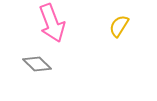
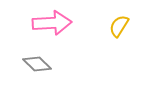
pink arrow: rotated 72 degrees counterclockwise
